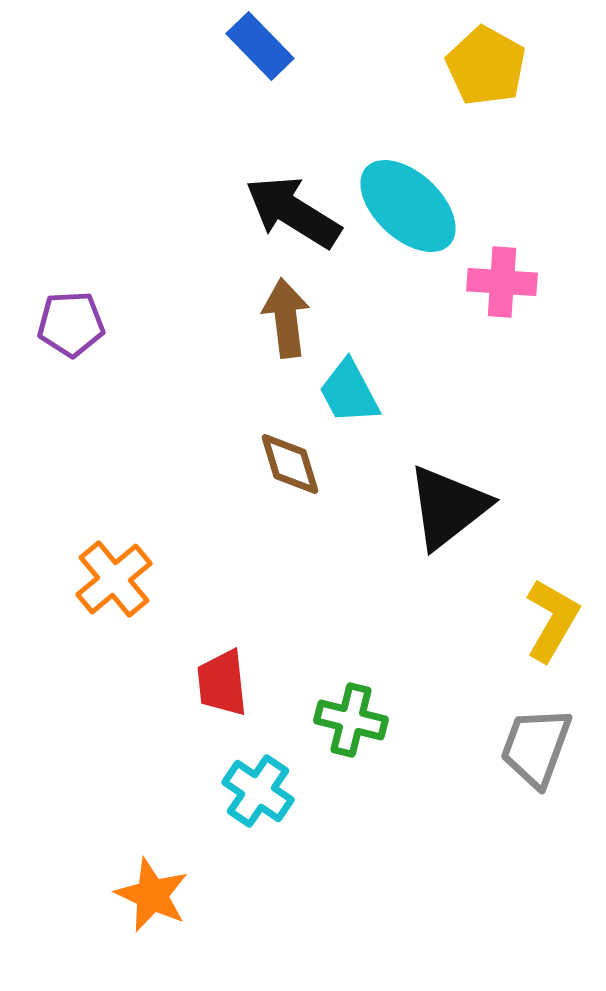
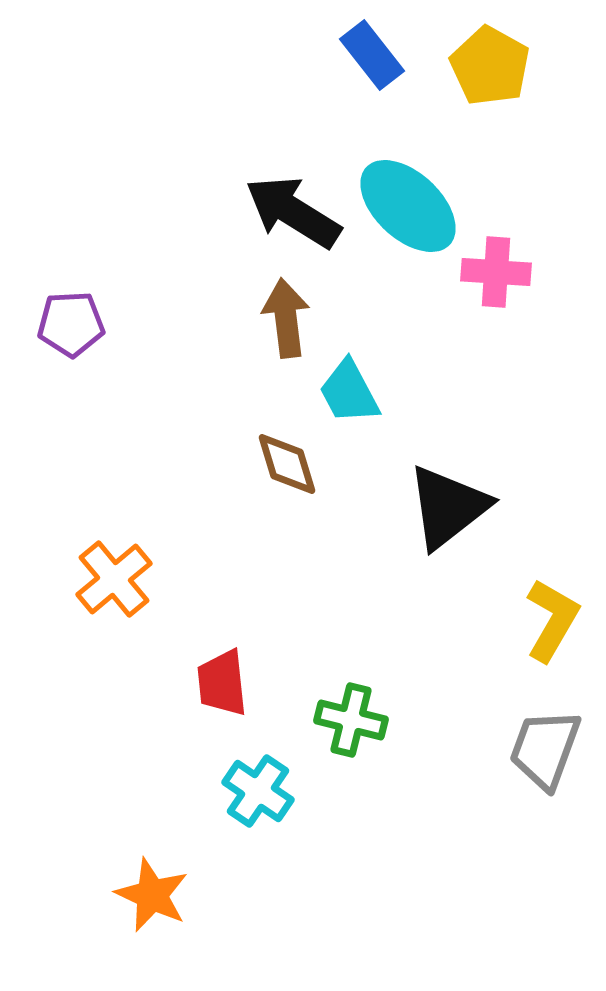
blue rectangle: moved 112 px right, 9 px down; rotated 6 degrees clockwise
yellow pentagon: moved 4 px right
pink cross: moved 6 px left, 10 px up
brown diamond: moved 3 px left
gray trapezoid: moved 9 px right, 2 px down
